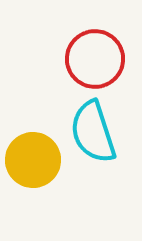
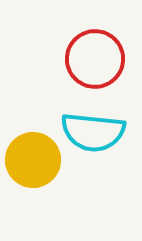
cyan semicircle: rotated 66 degrees counterclockwise
